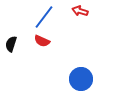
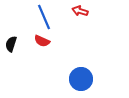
blue line: rotated 60 degrees counterclockwise
